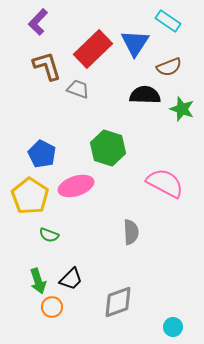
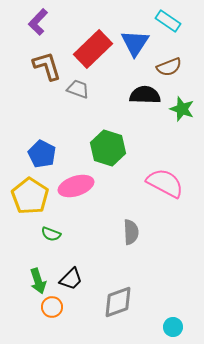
green semicircle: moved 2 px right, 1 px up
